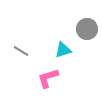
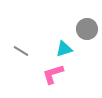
cyan triangle: moved 1 px right, 1 px up
pink L-shape: moved 5 px right, 4 px up
